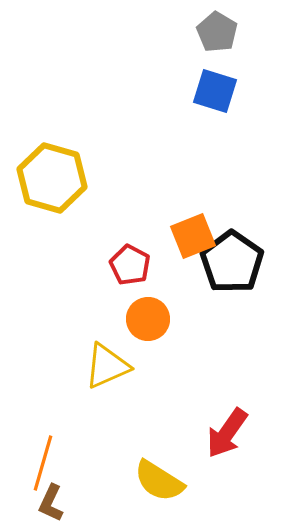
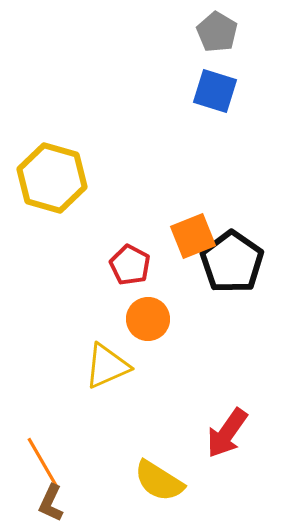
orange line: rotated 46 degrees counterclockwise
